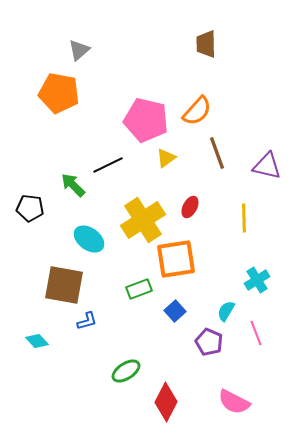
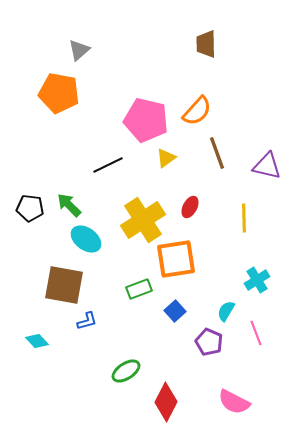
green arrow: moved 4 px left, 20 px down
cyan ellipse: moved 3 px left
